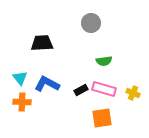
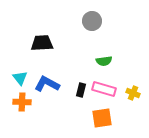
gray circle: moved 1 px right, 2 px up
black rectangle: rotated 48 degrees counterclockwise
